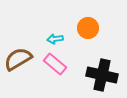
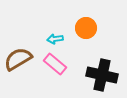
orange circle: moved 2 px left
